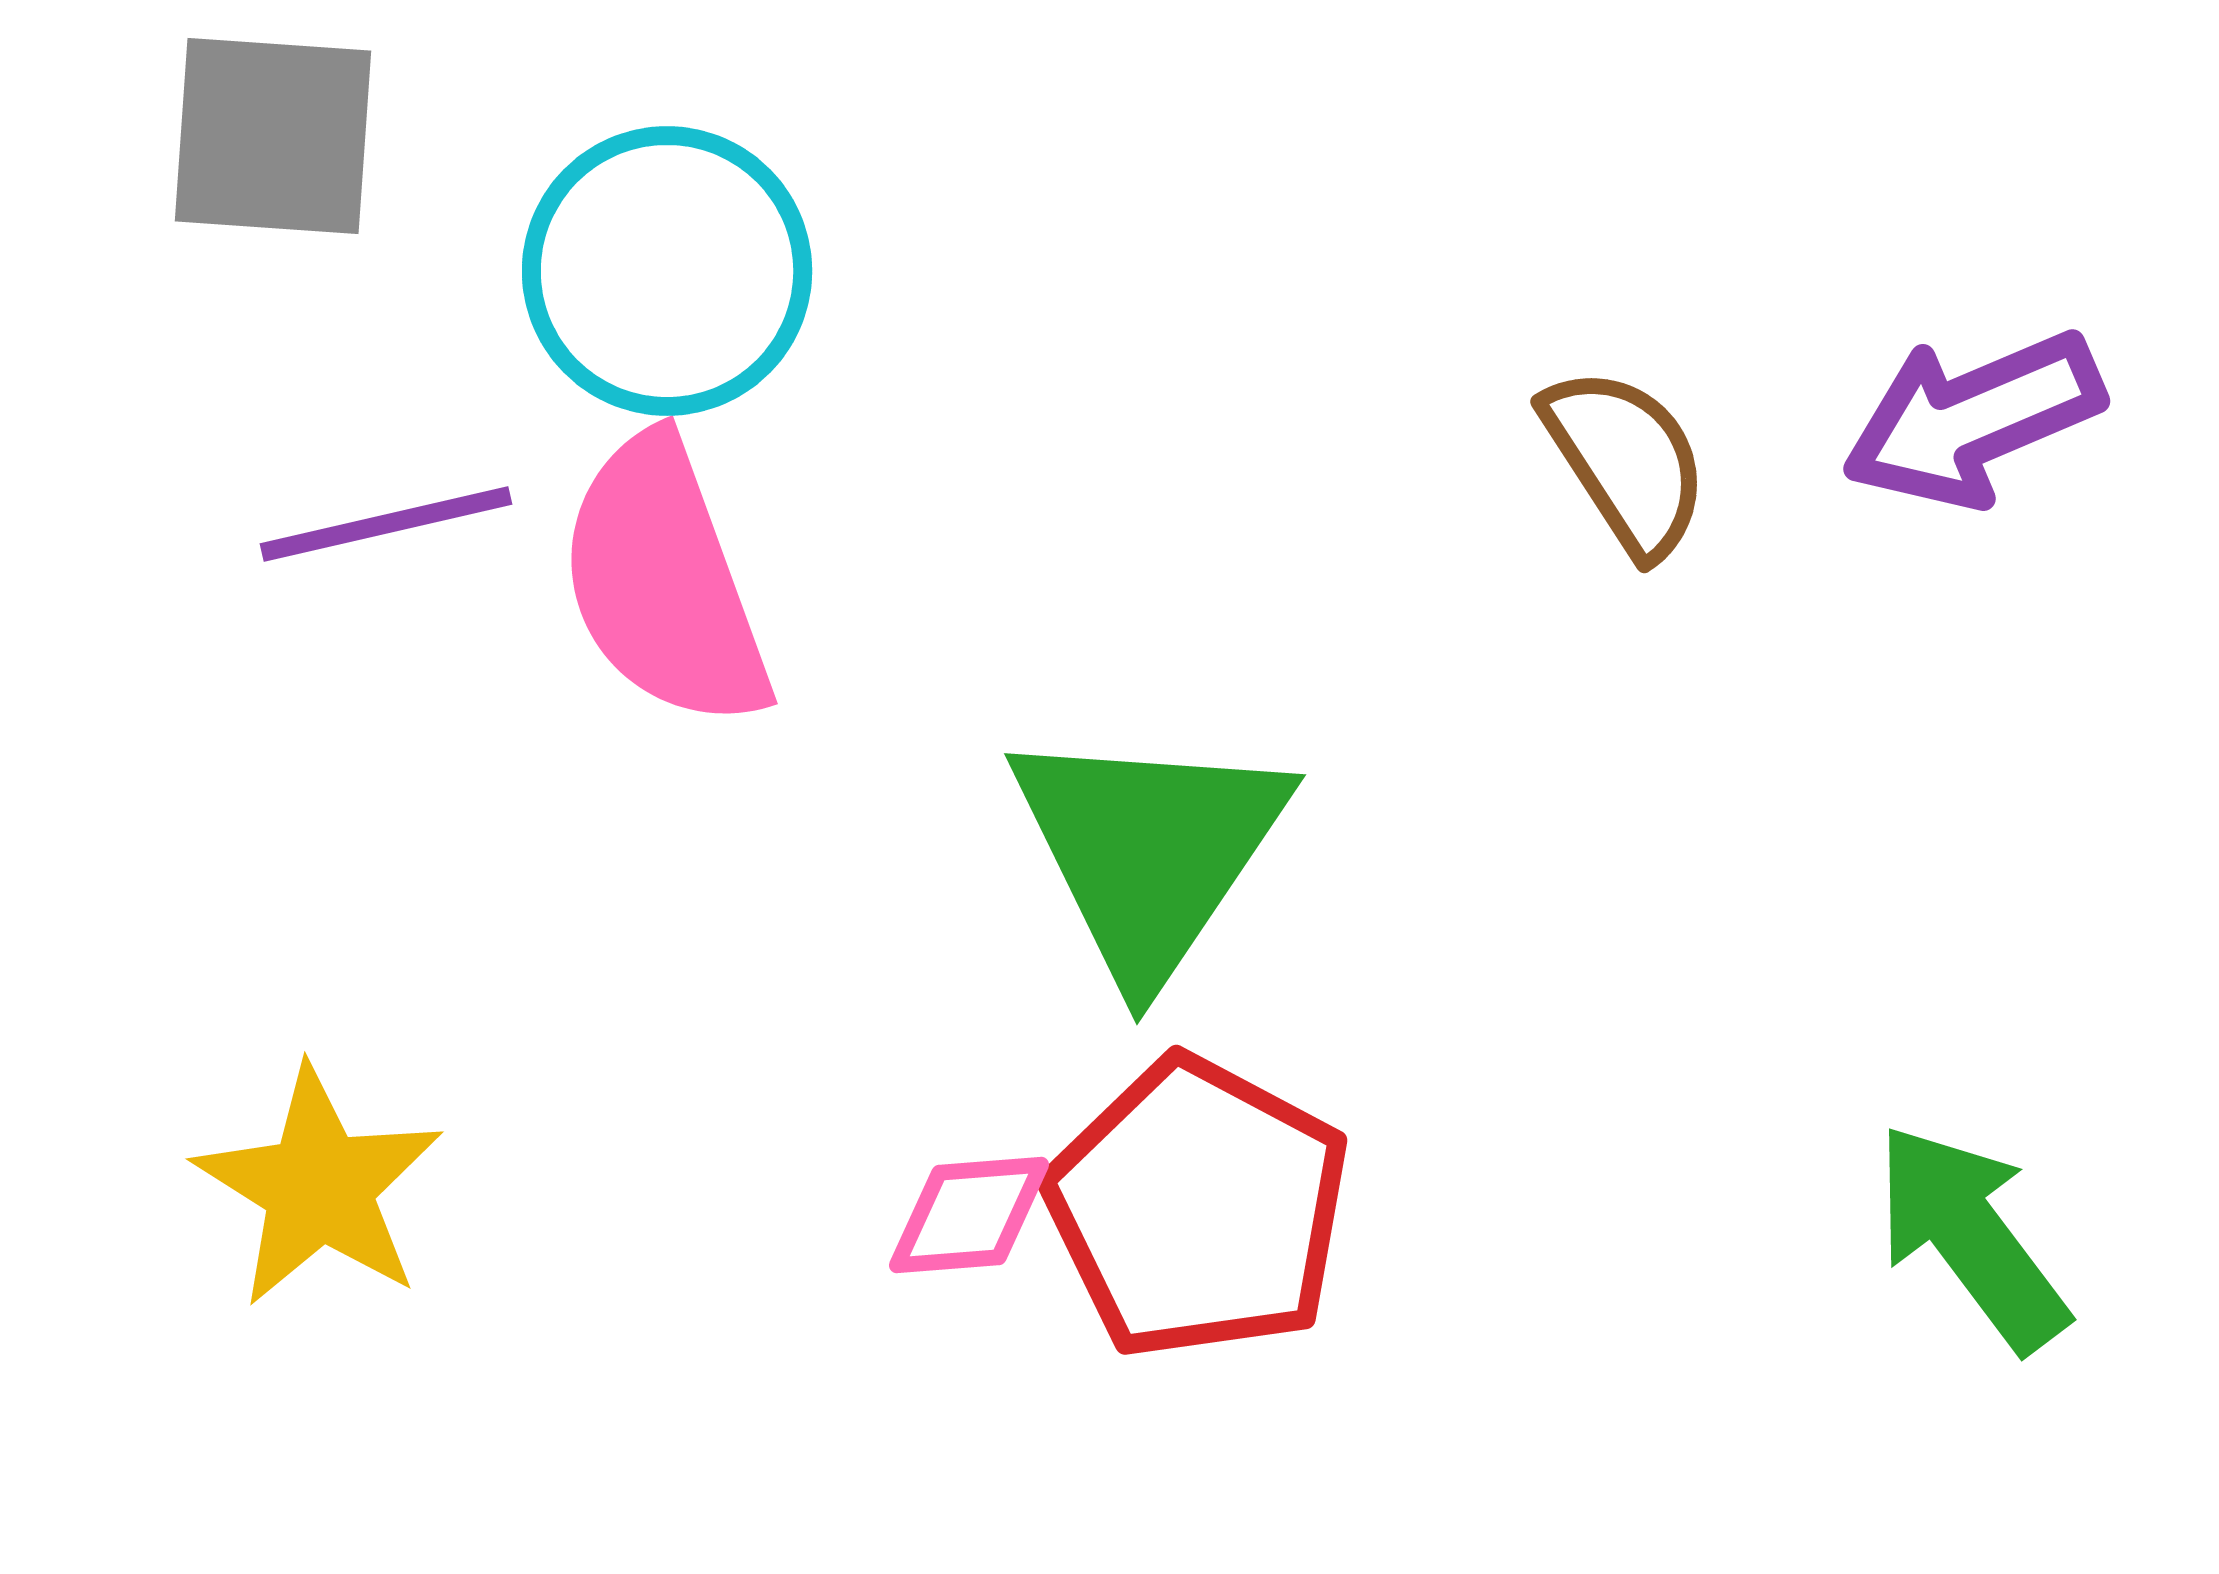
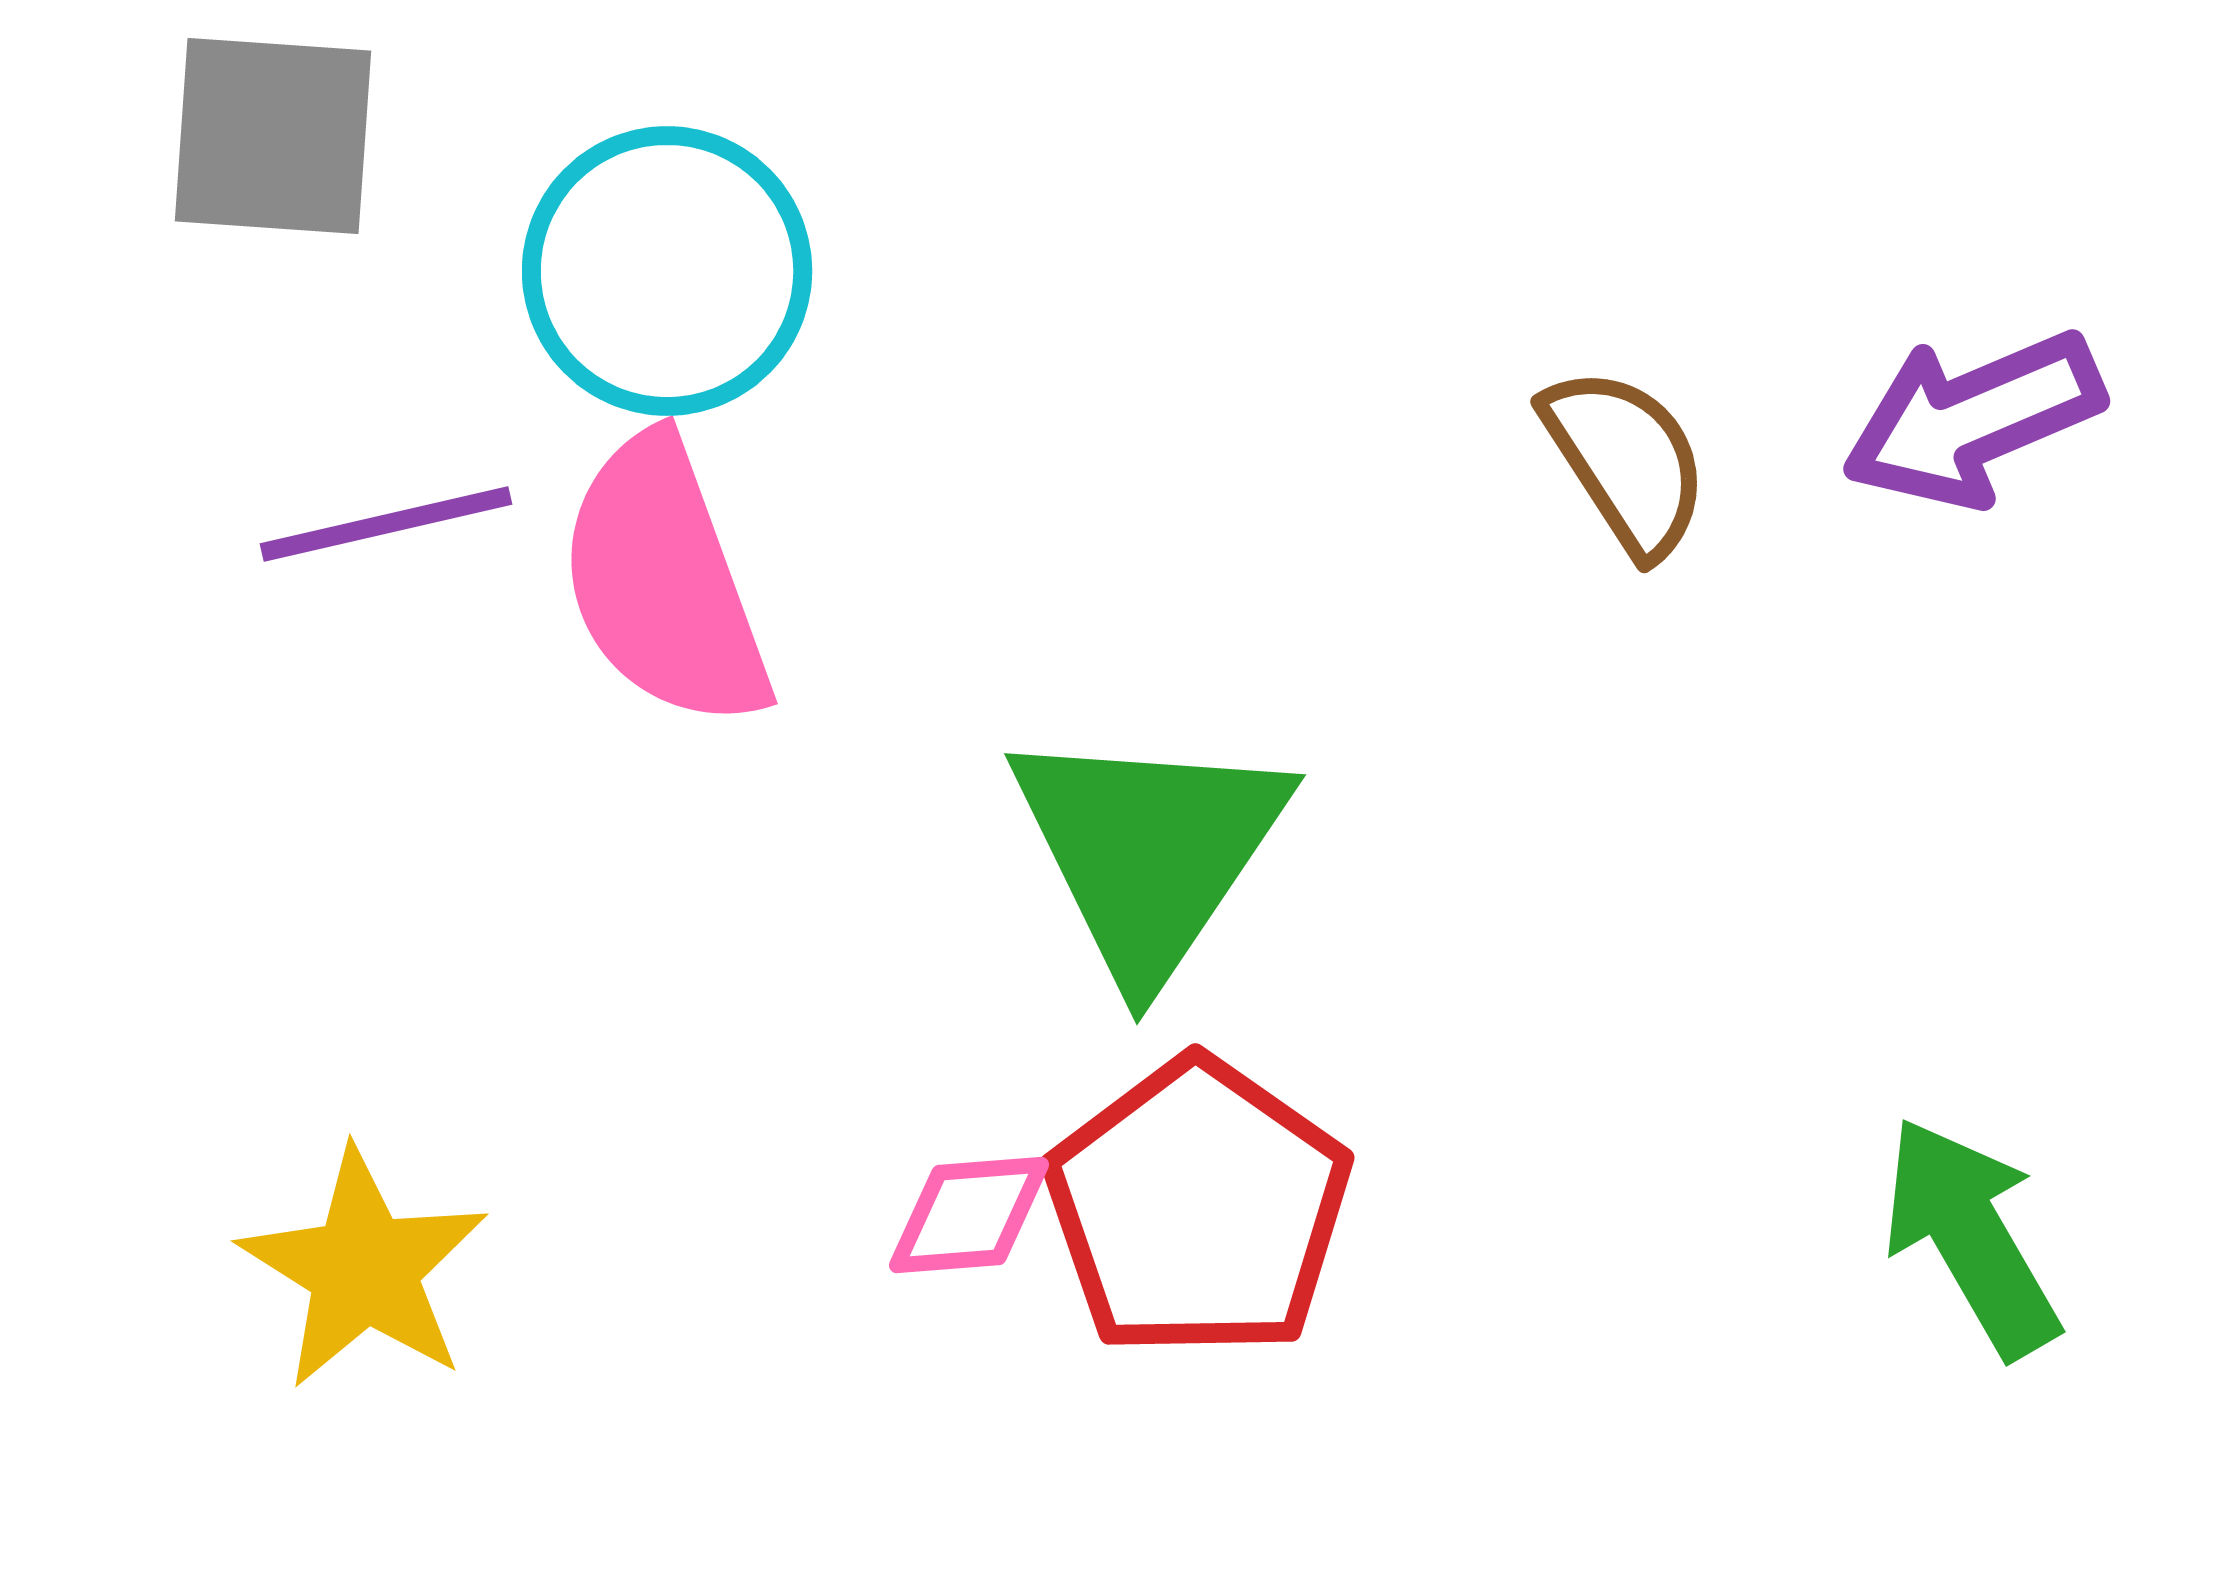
yellow star: moved 45 px right, 82 px down
red pentagon: rotated 7 degrees clockwise
green arrow: rotated 7 degrees clockwise
